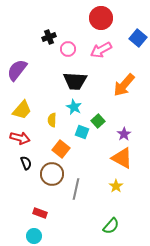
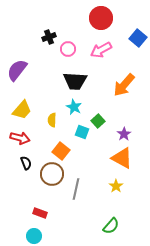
orange square: moved 2 px down
